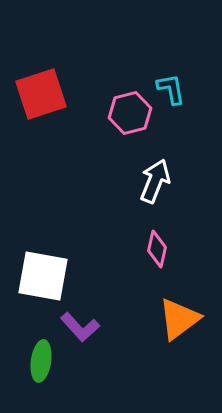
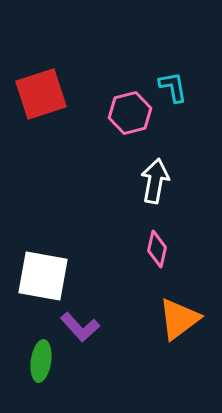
cyan L-shape: moved 2 px right, 2 px up
white arrow: rotated 12 degrees counterclockwise
